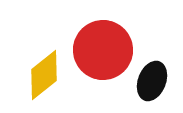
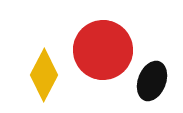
yellow diamond: rotated 24 degrees counterclockwise
